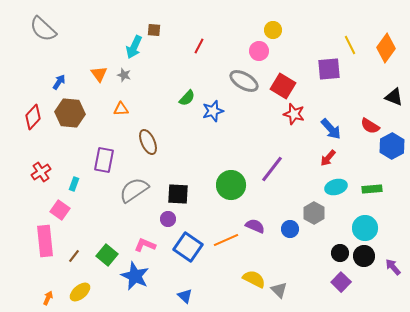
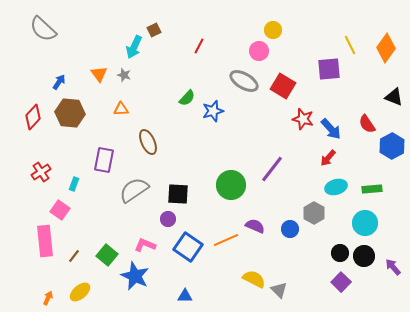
brown square at (154, 30): rotated 32 degrees counterclockwise
red star at (294, 114): moved 9 px right, 5 px down
red semicircle at (370, 126): moved 3 px left, 2 px up; rotated 24 degrees clockwise
cyan circle at (365, 228): moved 5 px up
blue triangle at (185, 296): rotated 42 degrees counterclockwise
